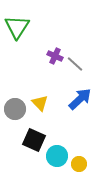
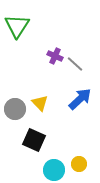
green triangle: moved 1 px up
cyan circle: moved 3 px left, 14 px down
